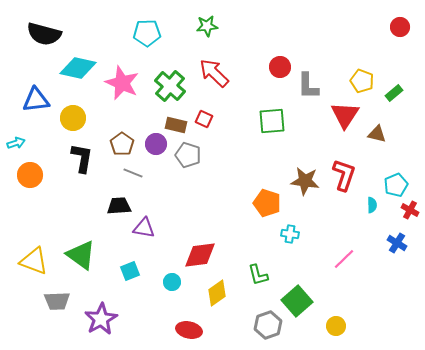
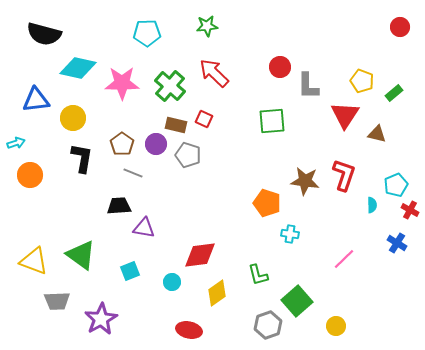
pink star at (122, 83): rotated 24 degrees counterclockwise
